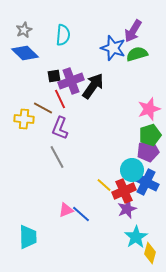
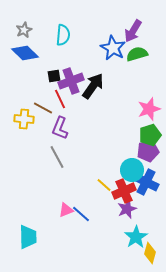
blue star: rotated 10 degrees clockwise
